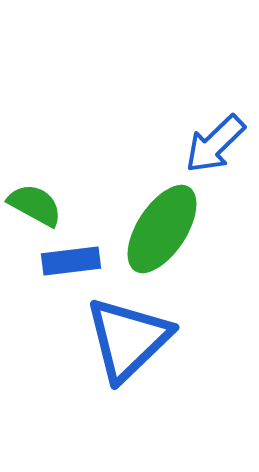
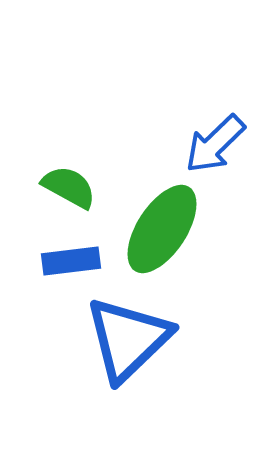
green semicircle: moved 34 px right, 18 px up
